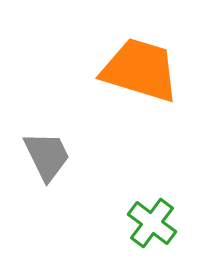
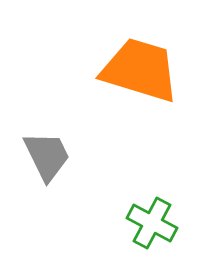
green cross: rotated 9 degrees counterclockwise
